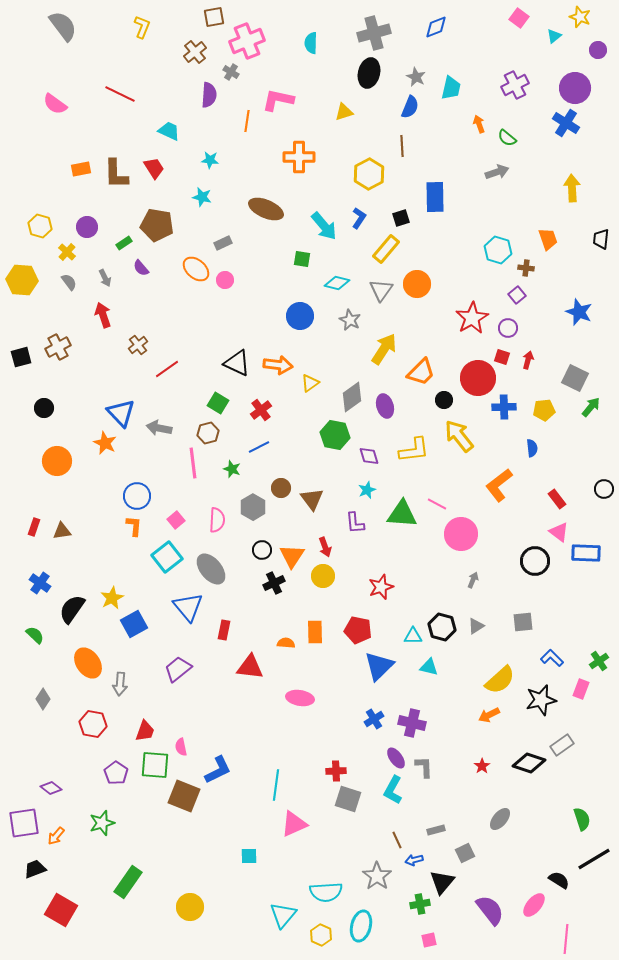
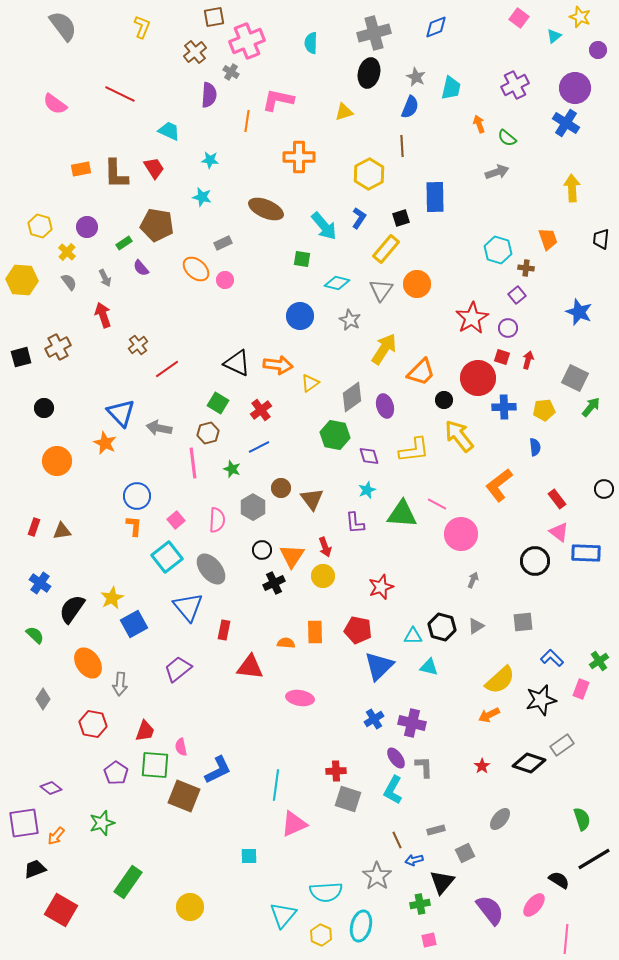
blue semicircle at (532, 448): moved 3 px right, 1 px up
